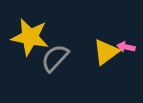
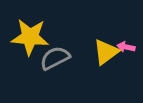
yellow star: rotated 6 degrees counterclockwise
gray semicircle: rotated 20 degrees clockwise
